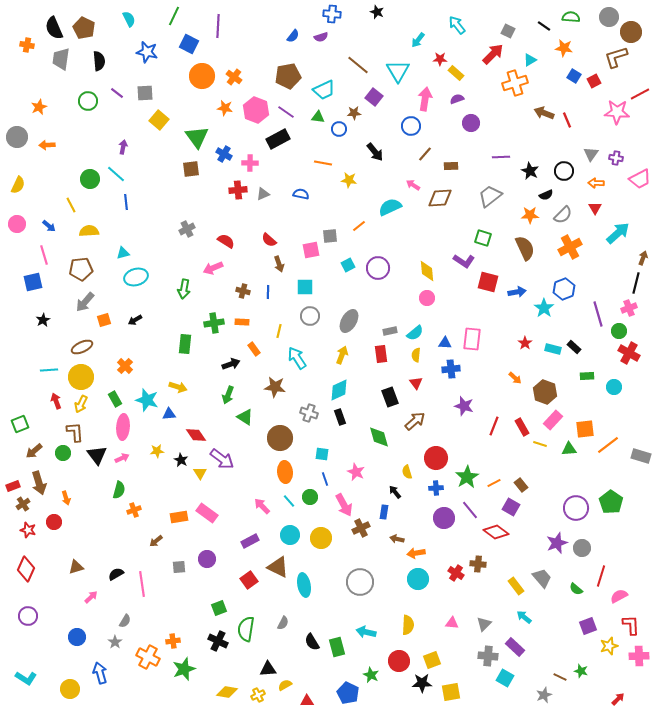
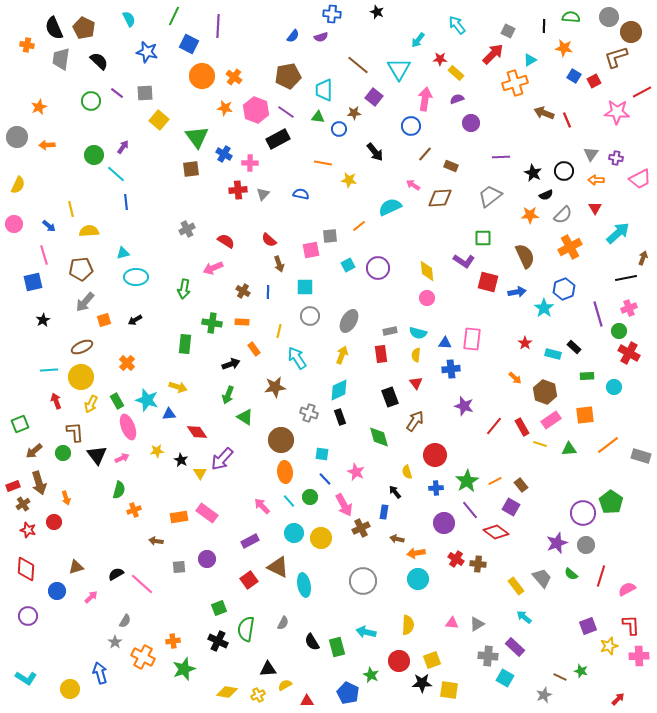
black line at (544, 26): rotated 56 degrees clockwise
black semicircle at (99, 61): rotated 42 degrees counterclockwise
cyan triangle at (398, 71): moved 1 px right, 2 px up
cyan trapezoid at (324, 90): rotated 115 degrees clockwise
red line at (640, 94): moved 2 px right, 2 px up
green circle at (88, 101): moved 3 px right
purple arrow at (123, 147): rotated 24 degrees clockwise
brown rectangle at (451, 166): rotated 24 degrees clockwise
black star at (530, 171): moved 3 px right, 2 px down
green circle at (90, 179): moved 4 px right, 24 px up
orange arrow at (596, 183): moved 3 px up
gray triangle at (263, 194): rotated 24 degrees counterclockwise
yellow line at (71, 205): moved 4 px down; rotated 14 degrees clockwise
pink circle at (17, 224): moved 3 px left
green square at (483, 238): rotated 18 degrees counterclockwise
brown semicircle at (525, 248): moved 8 px down
cyan ellipse at (136, 277): rotated 15 degrees clockwise
black line at (636, 283): moved 10 px left, 5 px up; rotated 65 degrees clockwise
brown cross at (243, 291): rotated 16 degrees clockwise
green cross at (214, 323): moved 2 px left; rotated 18 degrees clockwise
cyan semicircle at (415, 333): moved 3 px right; rotated 54 degrees clockwise
cyan rectangle at (553, 349): moved 5 px down
orange cross at (125, 366): moved 2 px right, 3 px up
brown star at (275, 387): rotated 15 degrees counterclockwise
green rectangle at (115, 399): moved 2 px right, 2 px down
yellow arrow at (81, 404): moved 10 px right
pink rectangle at (553, 420): moved 2 px left; rotated 12 degrees clockwise
brown arrow at (415, 421): rotated 15 degrees counterclockwise
red line at (494, 426): rotated 18 degrees clockwise
pink ellipse at (123, 427): moved 5 px right; rotated 25 degrees counterclockwise
orange square at (585, 429): moved 14 px up
red diamond at (196, 435): moved 1 px right, 3 px up
brown circle at (280, 438): moved 1 px right, 2 px down
red circle at (436, 458): moved 1 px left, 3 px up
purple arrow at (222, 459): rotated 95 degrees clockwise
green star at (467, 477): moved 4 px down
blue line at (325, 479): rotated 24 degrees counterclockwise
orange line at (494, 483): moved 1 px right, 2 px up
purple circle at (576, 508): moved 7 px right, 5 px down
purple circle at (444, 518): moved 5 px down
cyan circle at (290, 535): moved 4 px right, 2 px up
brown arrow at (156, 541): rotated 48 degrees clockwise
gray circle at (582, 548): moved 4 px right, 3 px up
red diamond at (26, 569): rotated 20 degrees counterclockwise
red cross at (456, 573): moved 14 px up
gray circle at (360, 582): moved 3 px right, 1 px up
pink line at (142, 584): rotated 40 degrees counterclockwise
green semicircle at (576, 589): moved 5 px left, 15 px up
pink semicircle at (619, 596): moved 8 px right, 7 px up
gray triangle at (484, 624): moved 7 px left; rotated 14 degrees clockwise
blue circle at (77, 637): moved 20 px left, 46 px up
orange cross at (148, 657): moved 5 px left
yellow square at (451, 692): moved 2 px left, 2 px up; rotated 18 degrees clockwise
